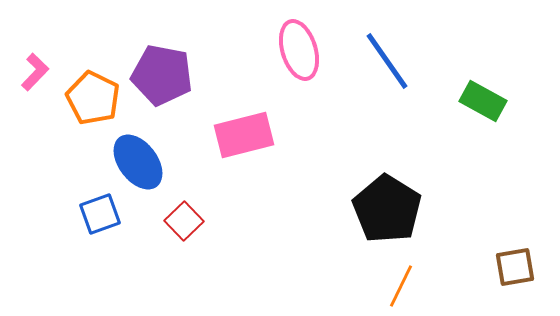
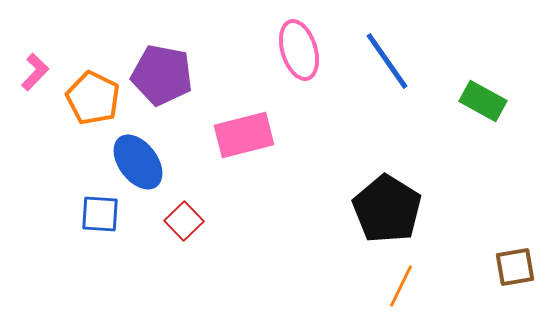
blue square: rotated 24 degrees clockwise
